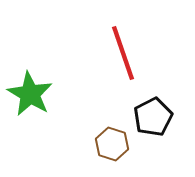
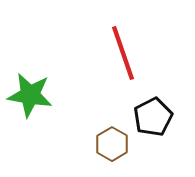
green star: moved 1 px down; rotated 21 degrees counterclockwise
brown hexagon: rotated 12 degrees clockwise
